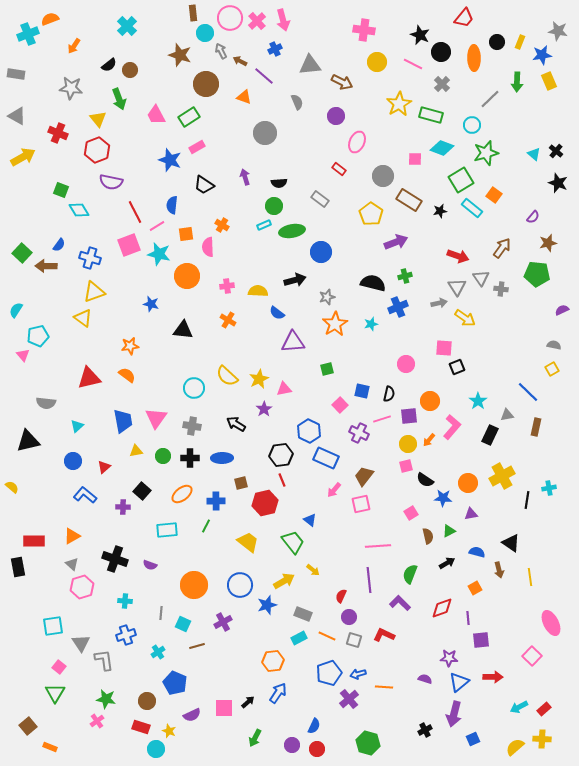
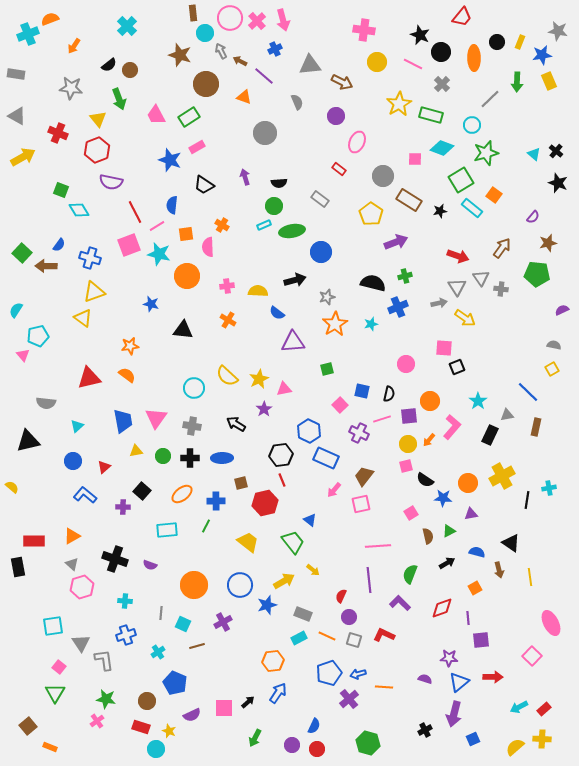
red trapezoid at (464, 18): moved 2 px left, 1 px up
